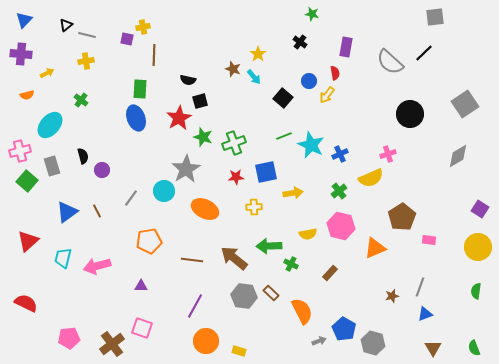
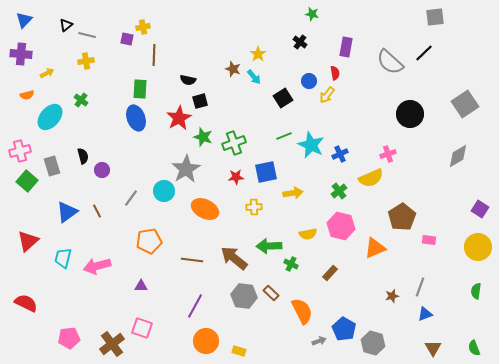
black square at (283, 98): rotated 18 degrees clockwise
cyan ellipse at (50, 125): moved 8 px up
